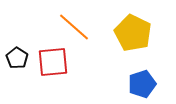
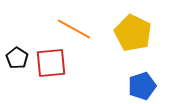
orange line: moved 2 px down; rotated 12 degrees counterclockwise
red square: moved 2 px left, 1 px down
blue pentagon: moved 2 px down
